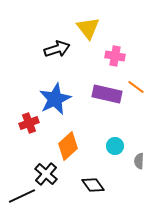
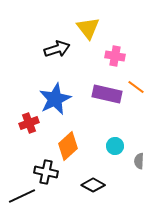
black cross: moved 2 px up; rotated 30 degrees counterclockwise
black diamond: rotated 25 degrees counterclockwise
